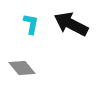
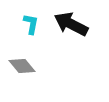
gray diamond: moved 2 px up
